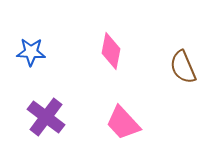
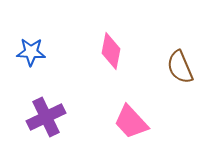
brown semicircle: moved 3 px left
purple cross: rotated 27 degrees clockwise
pink trapezoid: moved 8 px right, 1 px up
